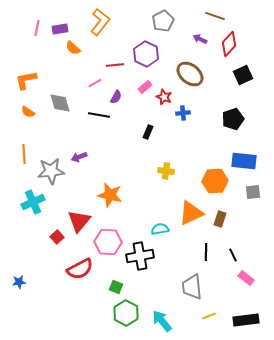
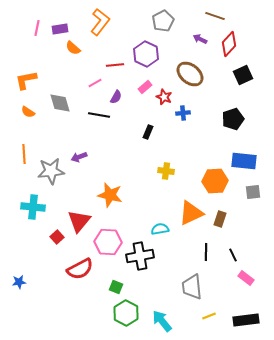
cyan cross at (33, 202): moved 5 px down; rotated 30 degrees clockwise
